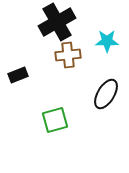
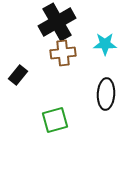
cyan star: moved 2 px left, 3 px down
brown cross: moved 5 px left, 2 px up
black rectangle: rotated 30 degrees counterclockwise
black ellipse: rotated 28 degrees counterclockwise
